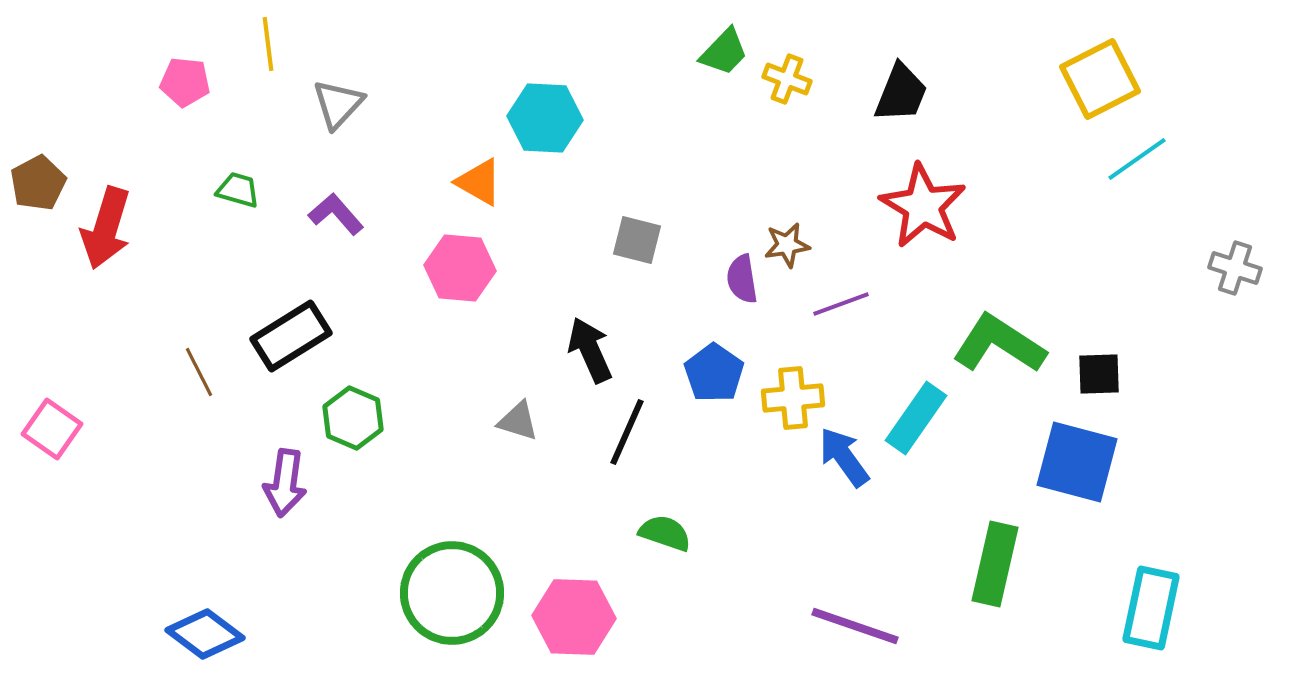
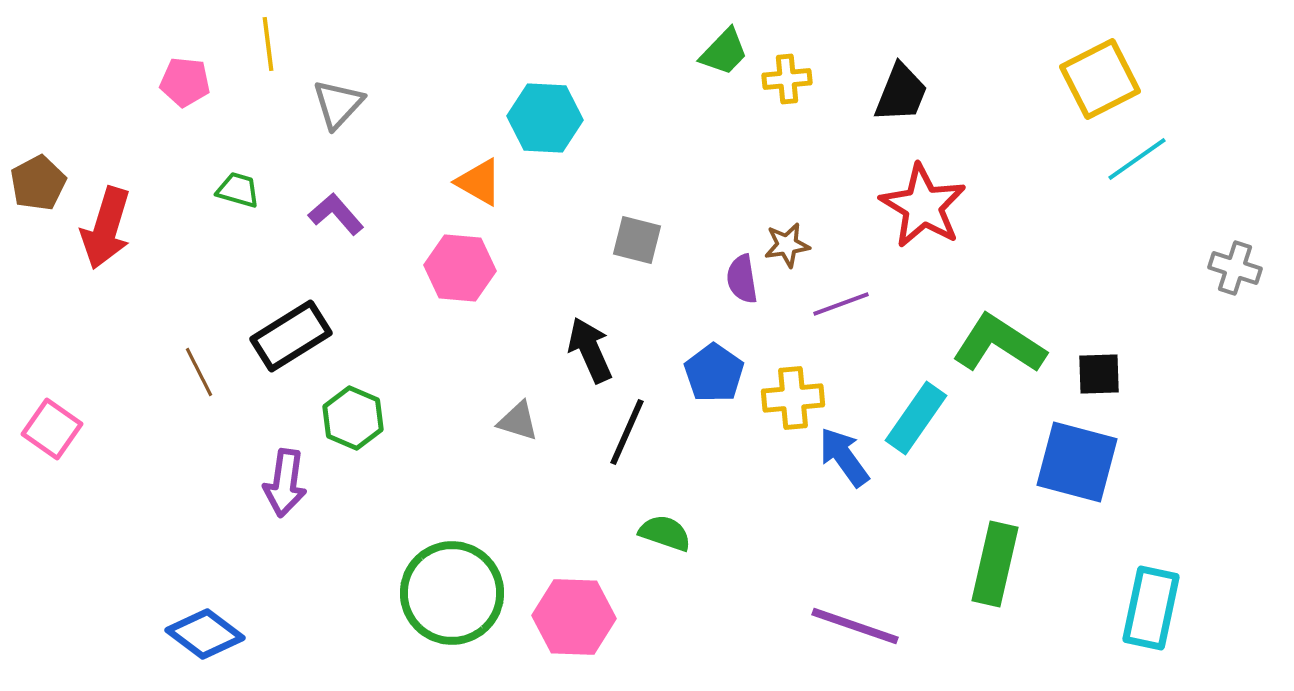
yellow cross at (787, 79): rotated 27 degrees counterclockwise
